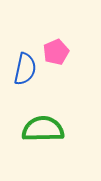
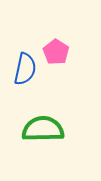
pink pentagon: rotated 15 degrees counterclockwise
